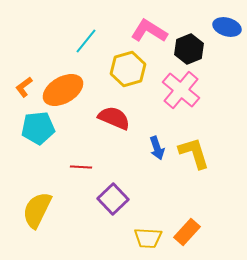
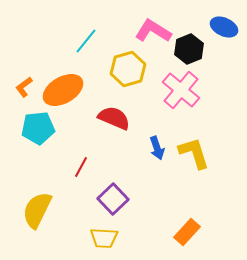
blue ellipse: moved 3 px left; rotated 8 degrees clockwise
pink L-shape: moved 4 px right
red line: rotated 65 degrees counterclockwise
yellow trapezoid: moved 44 px left
